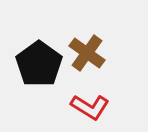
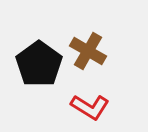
brown cross: moved 1 px right, 2 px up; rotated 6 degrees counterclockwise
